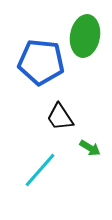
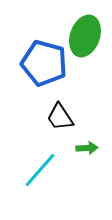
green ellipse: rotated 9 degrees clockwise
blue pentagon: moved 3 px right, 1 px down; rotated 9 degrees clockwise
green arrow: moved 3 px left; rotated 35 degrees counterclockwise
